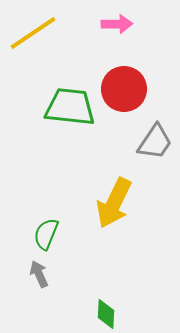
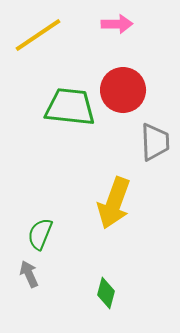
yellow line: moved 5 px right, 2 px down
red circle: moved 1 px left, 1 px down
gray trapezoid: rotated 36 degrees counterclockwise
yellow arrow: rotated 6 degrees counterclockwise
green semicircle: moved 6 px left
gray arrow: moved 10 px left
green diamond: moved 21 px up; rotated 12 degrees clockwise
